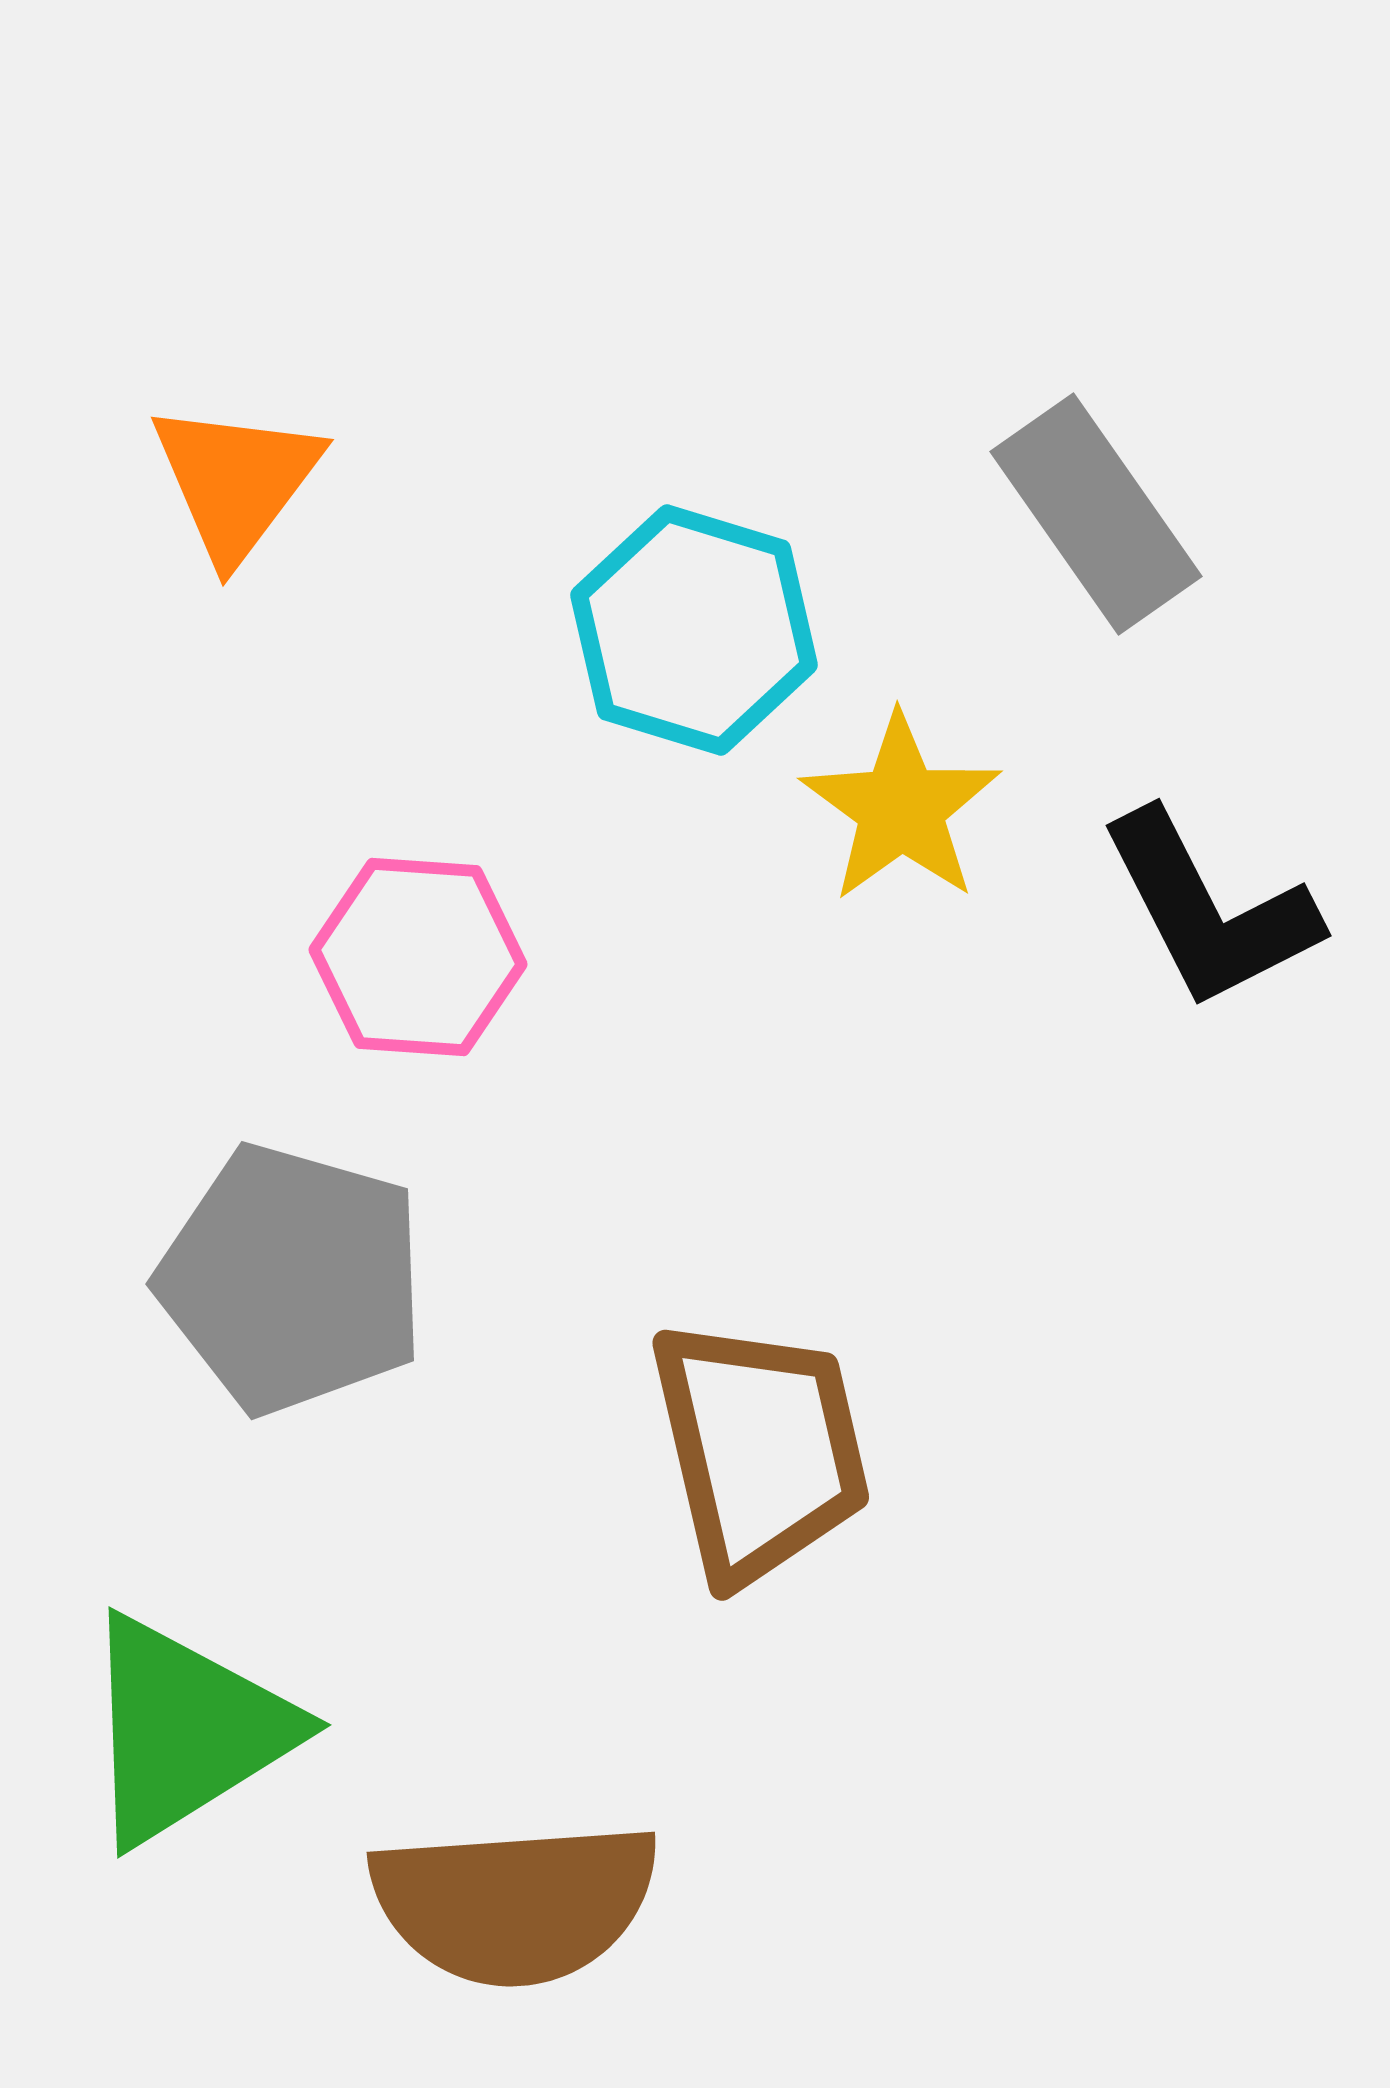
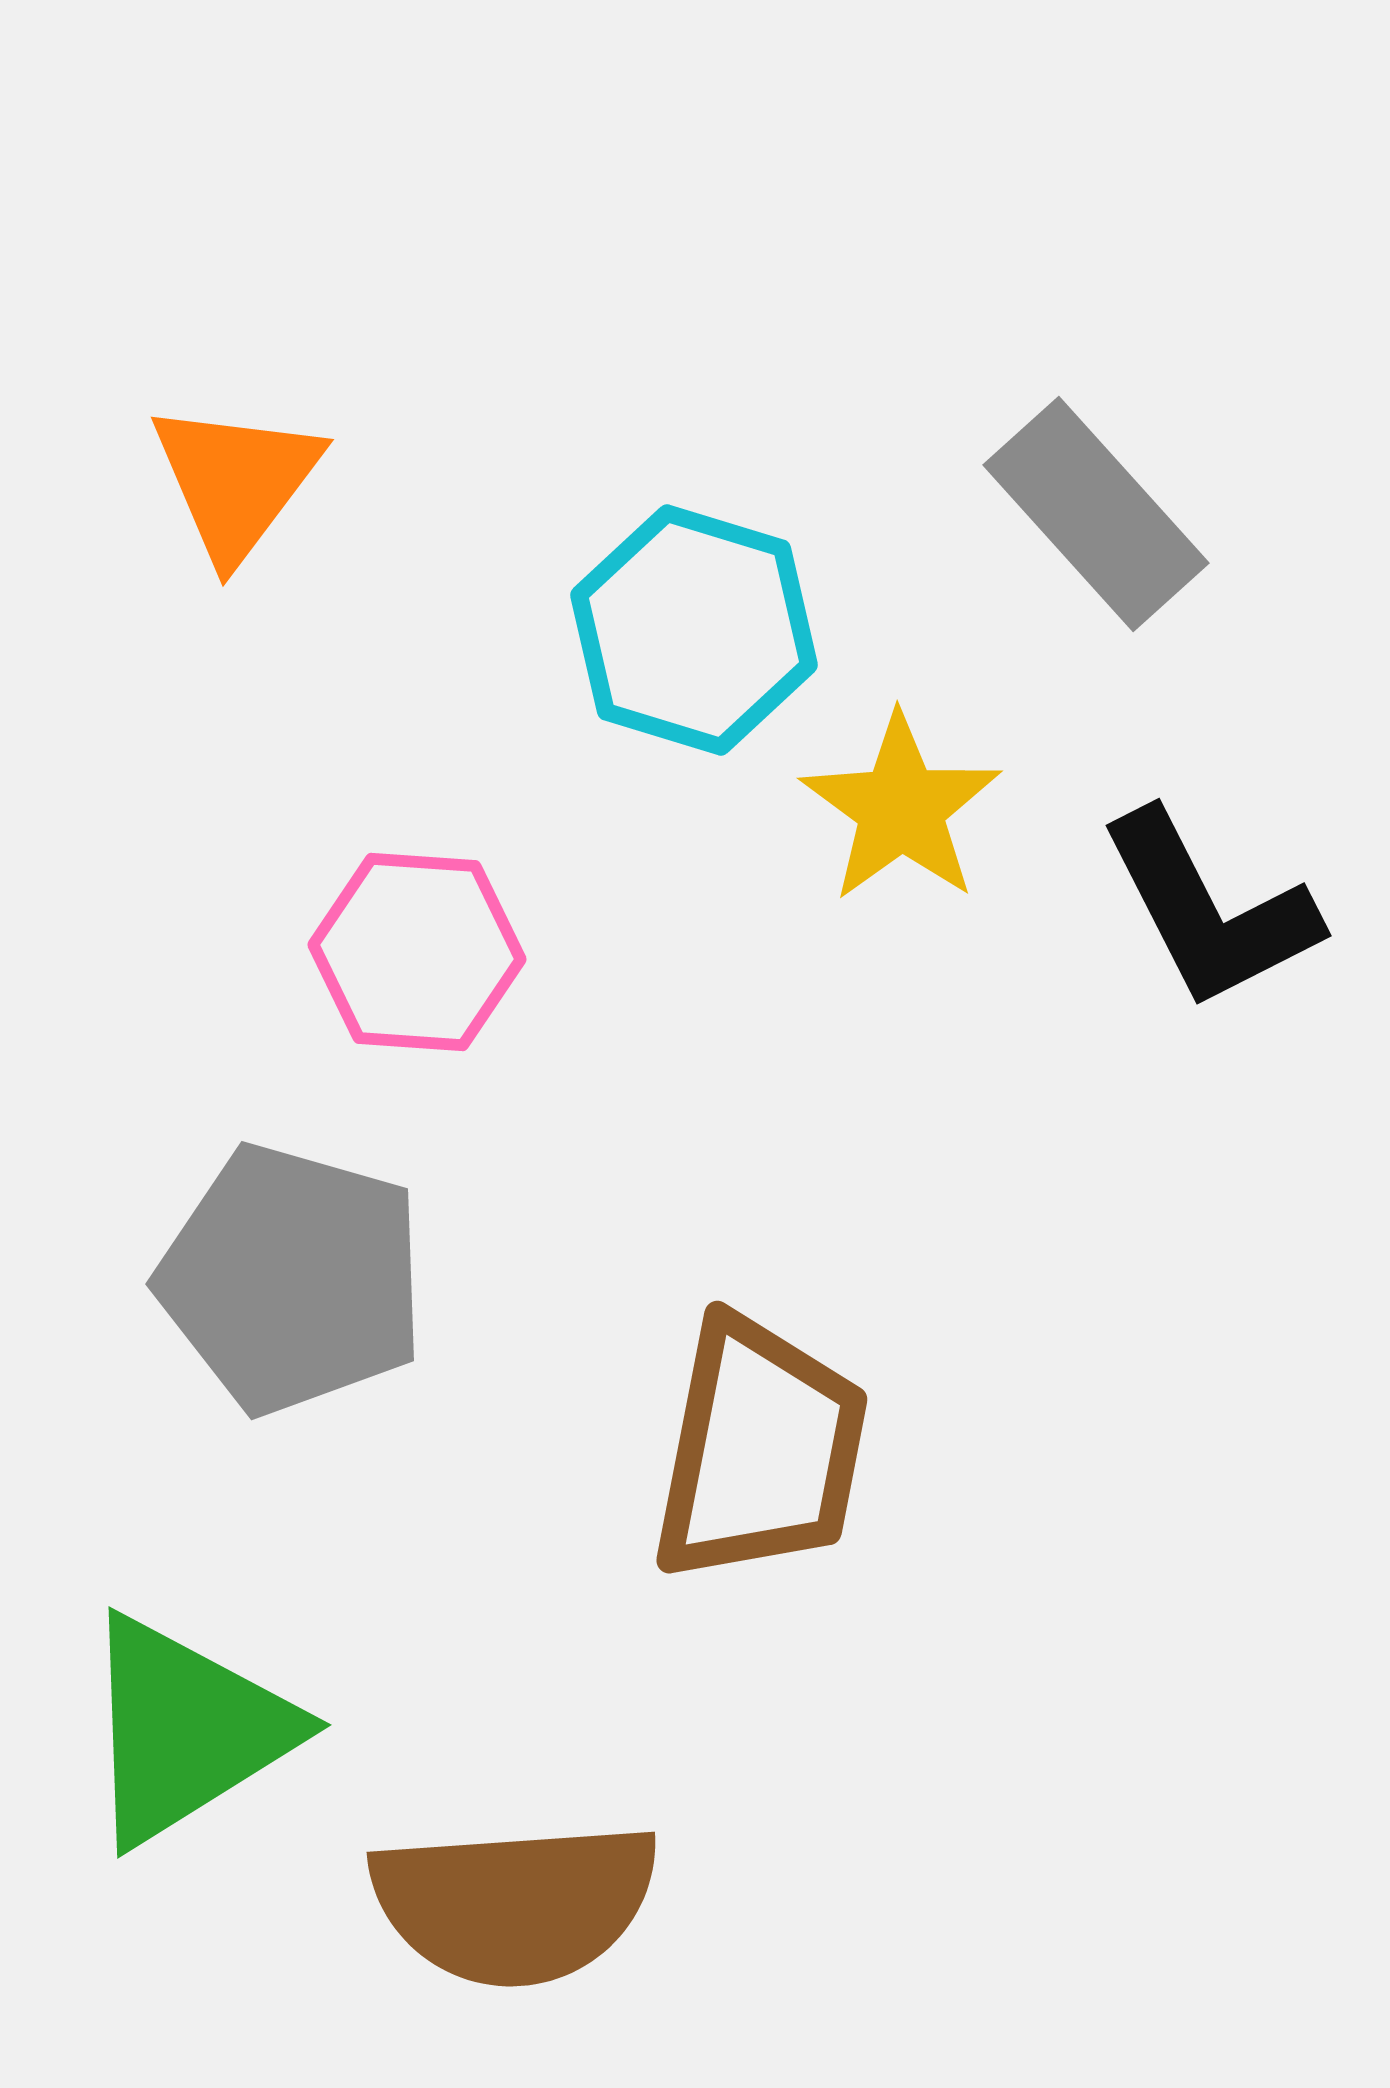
gray rectangle: rotated 7 degrees counterclockwise
pink hexagon: moved 1 px left, 5 px up
brown trapezoid: rotated 24 degrees clockwise
